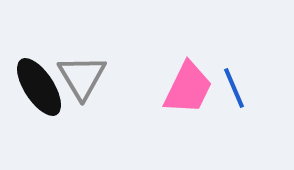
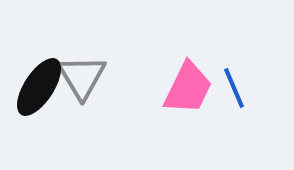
black ellipse: rotated 66 degrees clockwise
